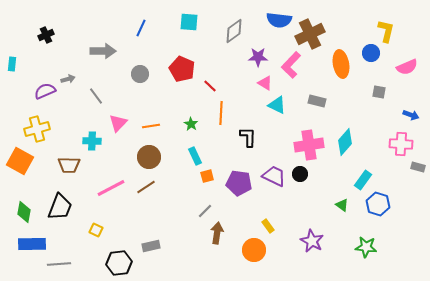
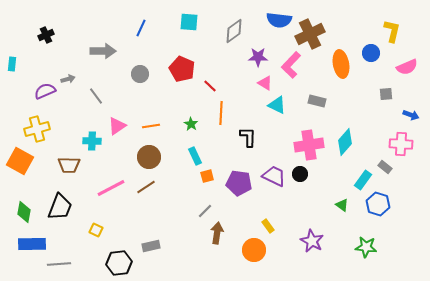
yellow L-shape at (386, 31): moved 6 px right
gray square at (379, 92): moved 7 px right, 2 px down; rotated 16 degrees counterclockwise
pink triangle at (118, 123): moved 1 px left, 3 px down; rotated 12 degrees clockwise
gray rectangle at (418, 167): moved 33 px left; rotated 24 degrees clockwise
